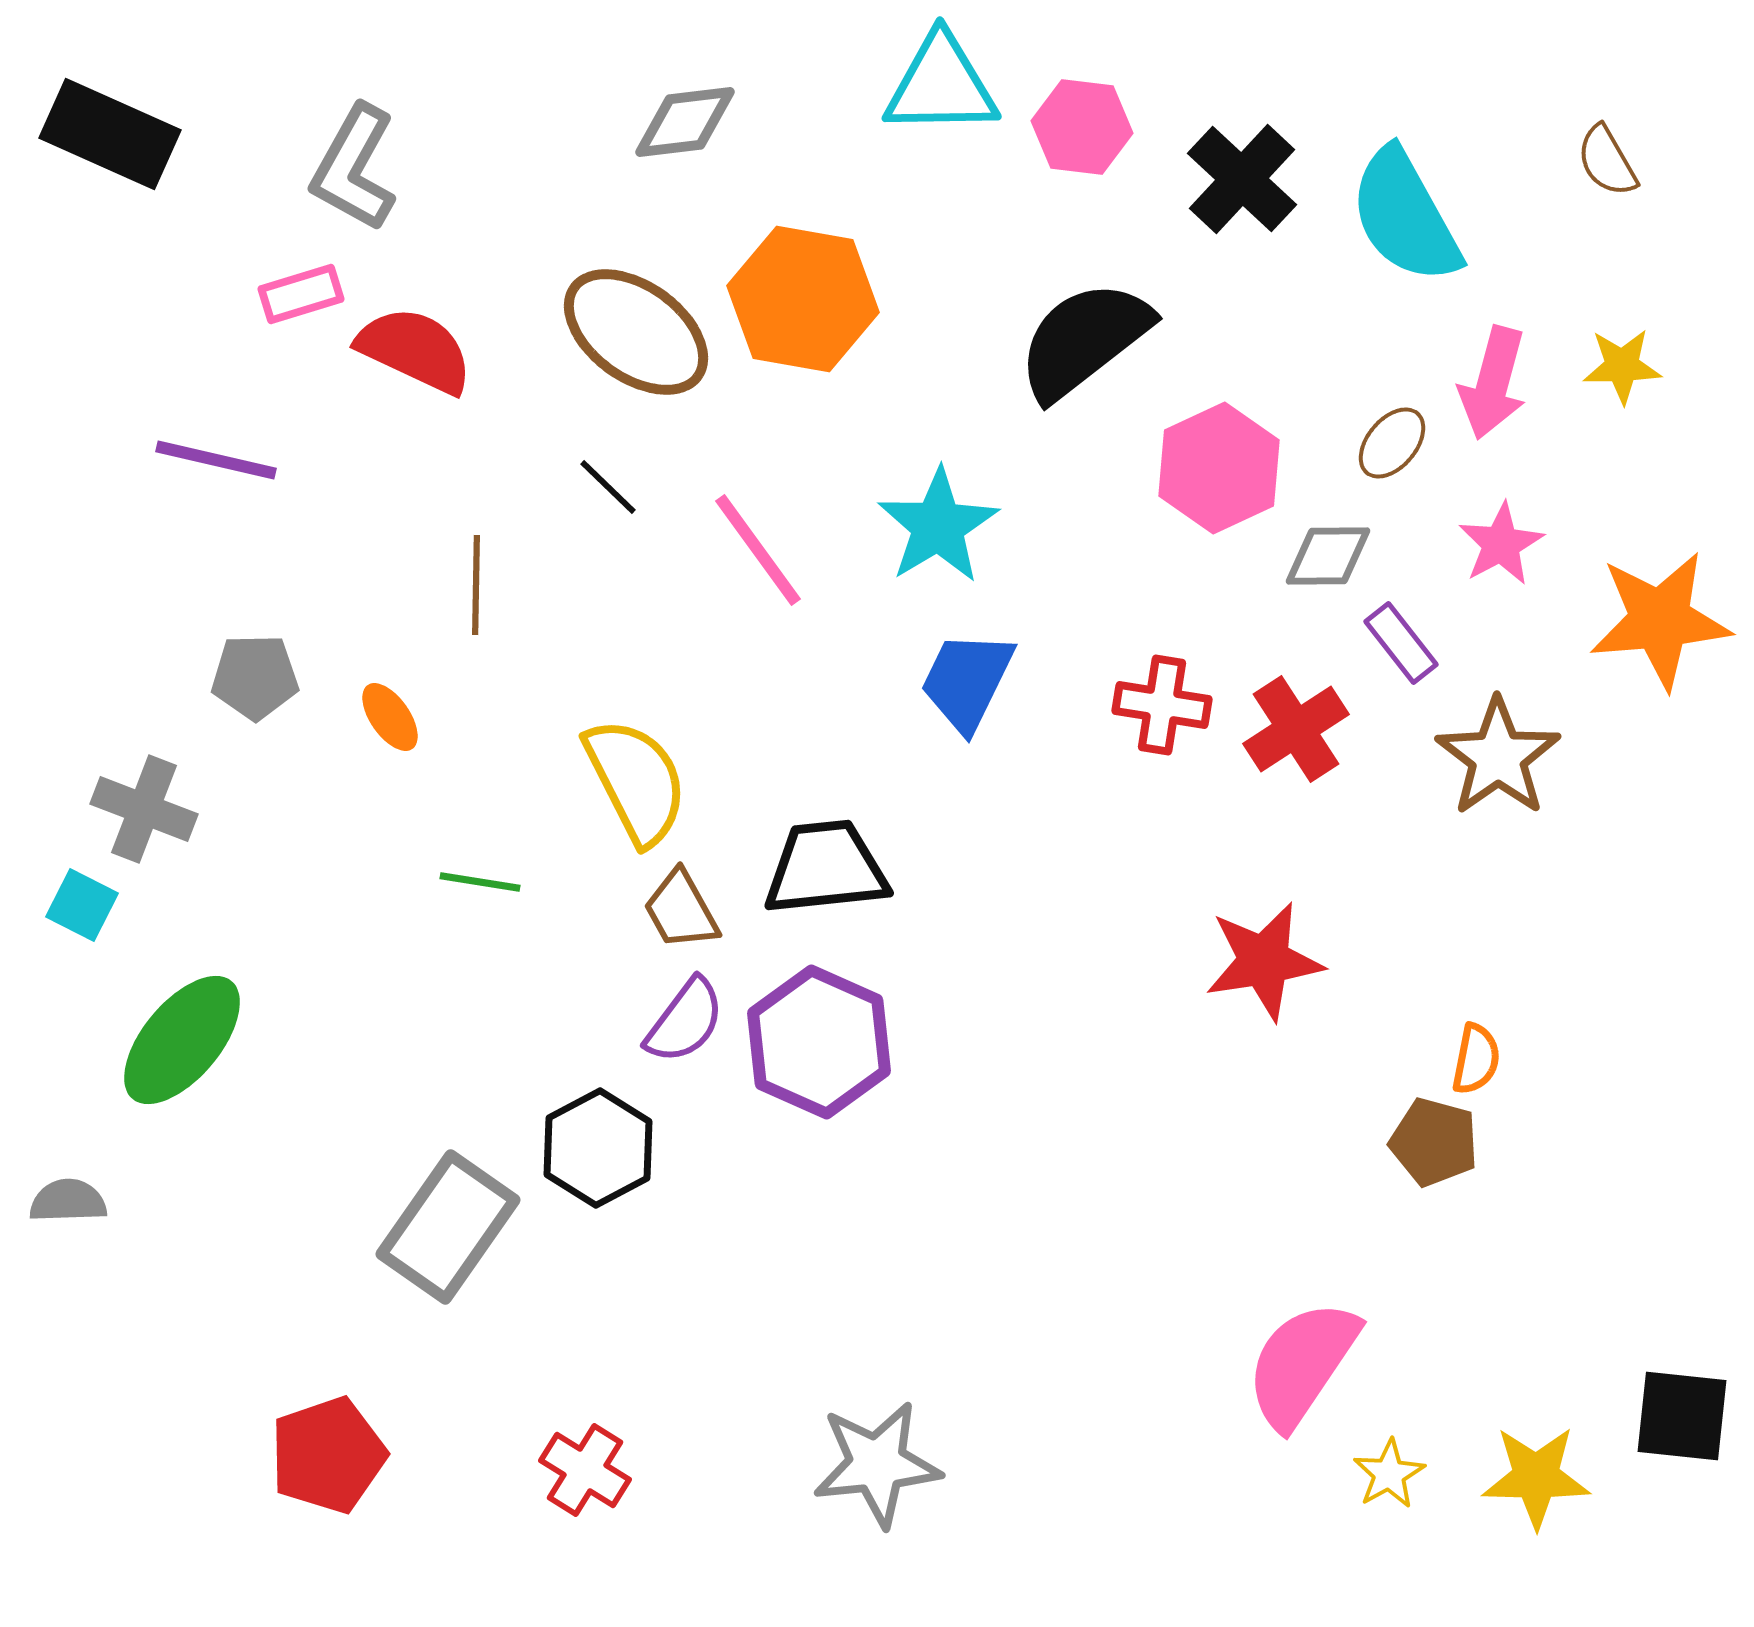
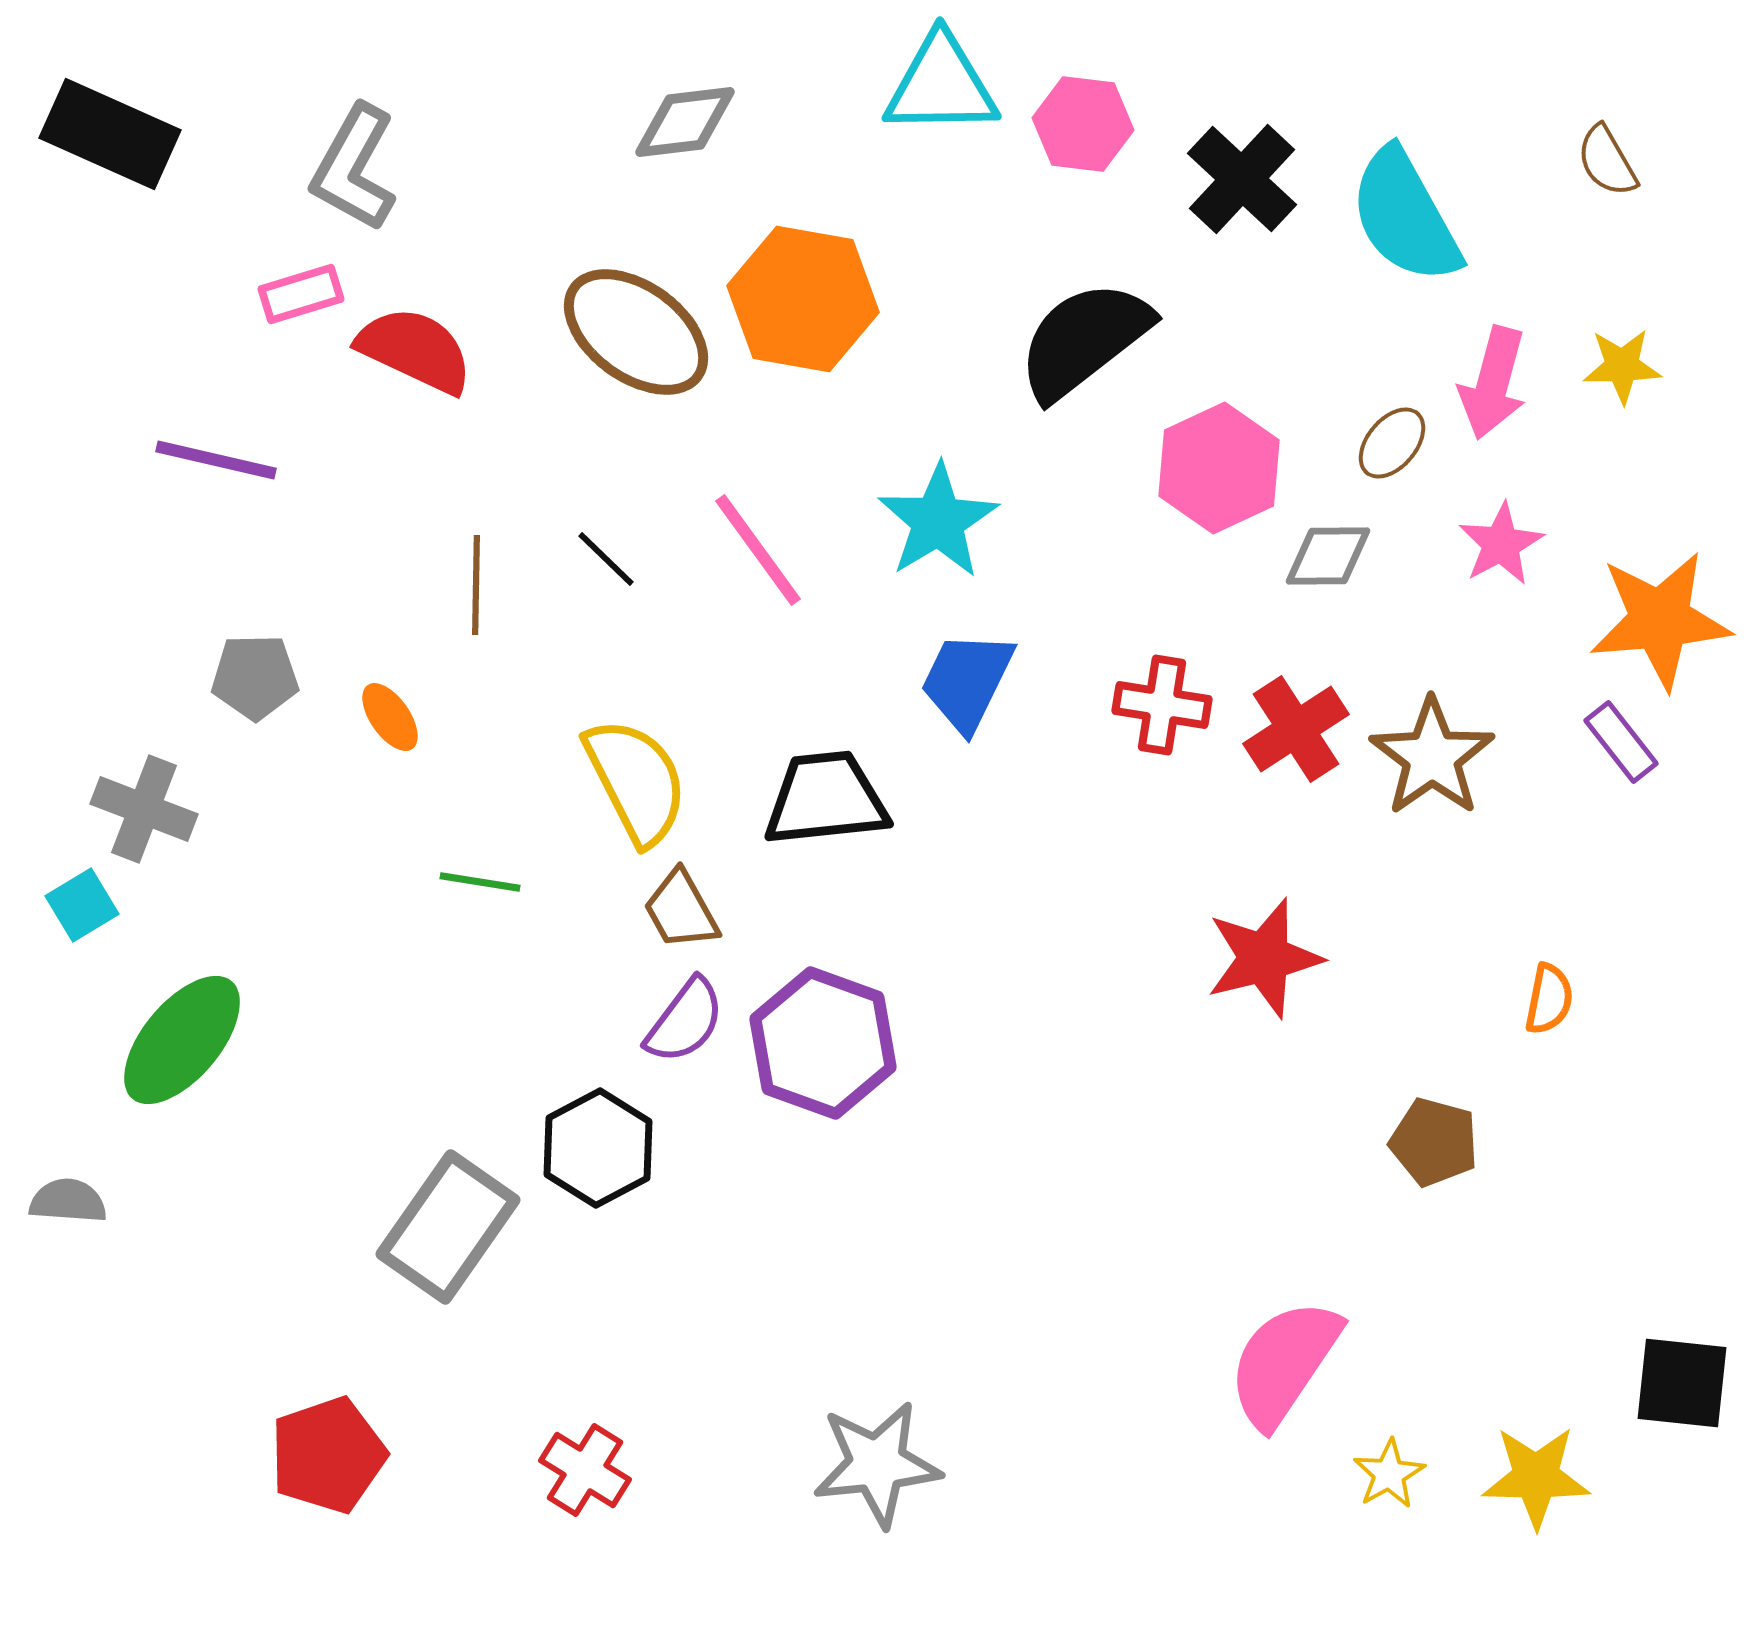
pink hexagon at (1082, 127): moved 1 px right, 3 px up
black line at (608, 487): moved 2 px left, 72 px down
cyan star at (938, 526): moved 5 px up
purple rectangle at (1401, 643): moved 220 px right, 99 px down
brown star at (1498, 757): moved 66 px left
black trapezoid at (826, 868): moved 69 px up
cyan square at (82, 905): rotated 32 degrees clockwise
red star at (1264, 961): moved 3 px up; rotated 5 degrees counterclockwise
purple hexagon at (819, 1042): moved 4 px right, 1 px down; rotated 4 degrees counterclockwise
orange semicircle at (1476, 1059): moved 73 px right, 60 px up
gray semicircle at (68, 1201): rotated 6 degrees clockwise
pink semicircle at (1302, 1364): moved 18 px left, 1 px up
black square at (1682, 1416): moved 33 px up
